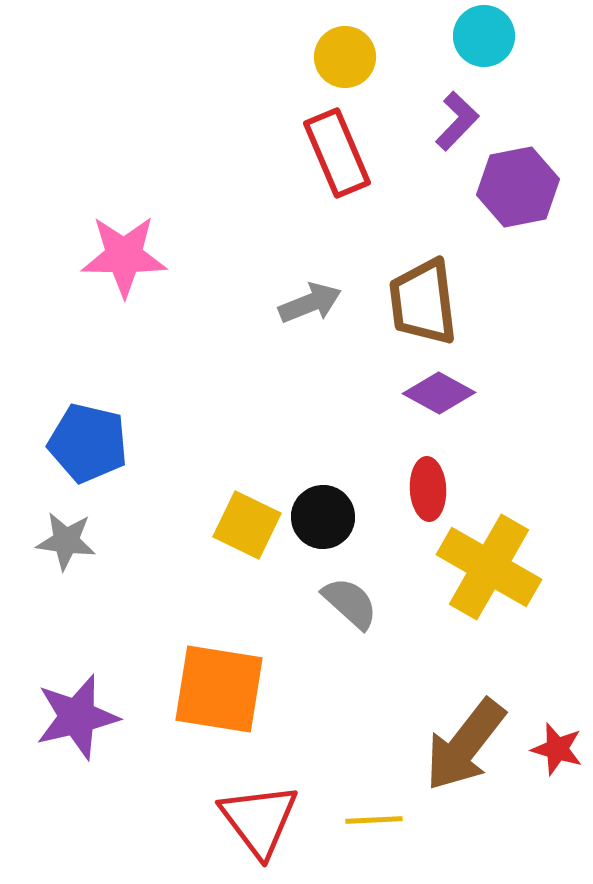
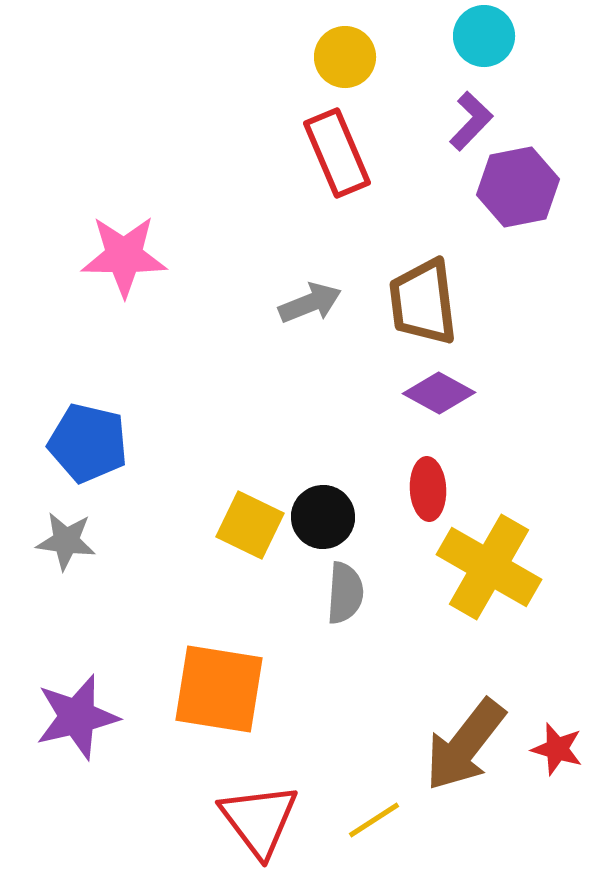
purple L-shape: moved 14 px right
yellow square: moved 3 px right
gray semicircle: moved 5 px left, 10 px up; rotated 52 degrees clockwise
yellow line: rotated 30 degrees counterclockwise
